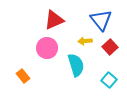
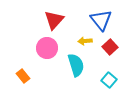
red triangle: rotated 25 degrees counterclockwise
